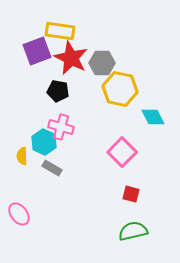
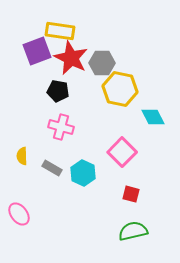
cyan hexagon: moved 39 px right, 31 px down
